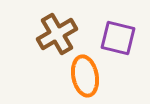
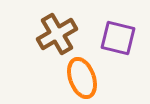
orange ellipse: moved 3 px left, 2 px down; rotated 9 degrees counterclockwise
